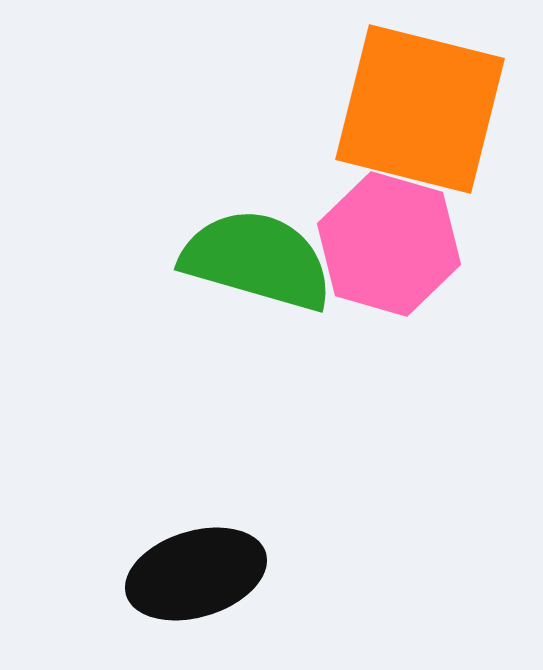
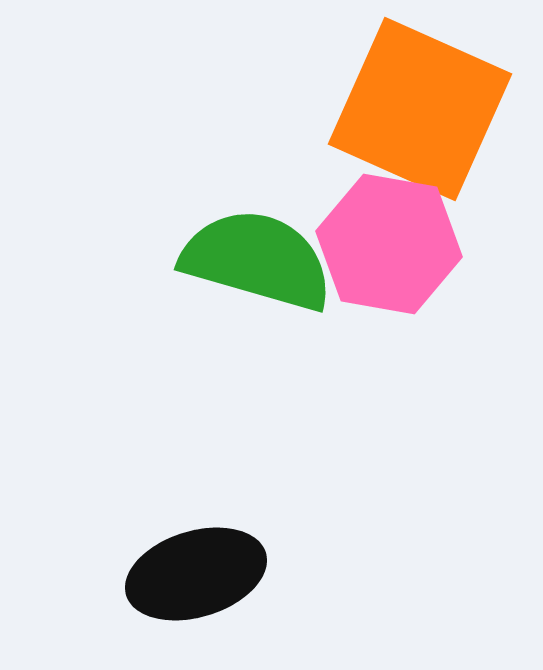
orange square: rotated 10 degrees clockwise
pink hexagon: rotated 6 degrees counterclockwise
